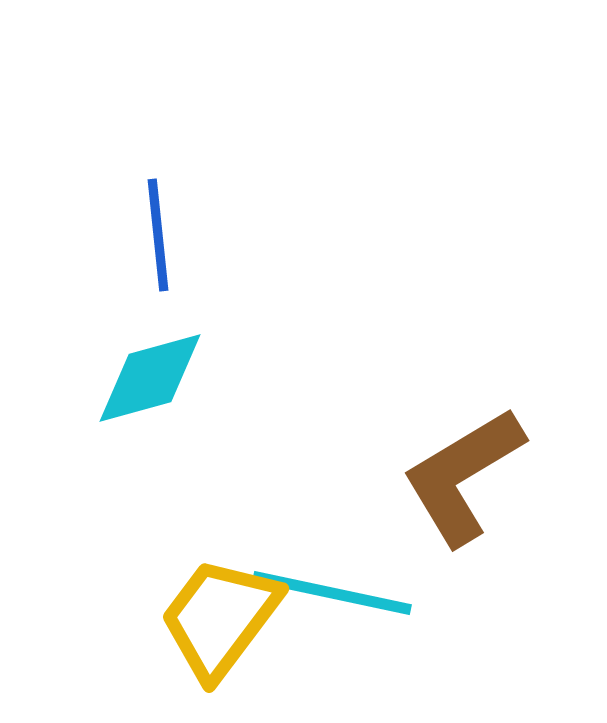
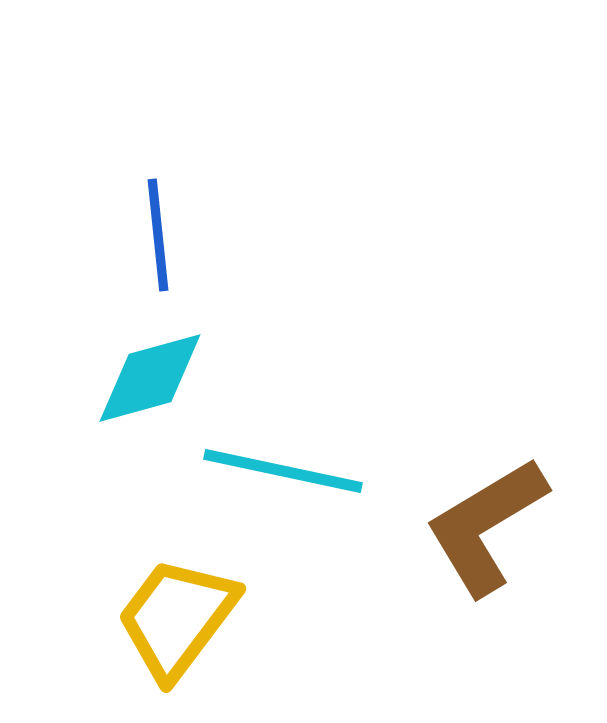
brown L-shape: moved 23 px right, 50 px down
cyan line: moved 49 px left, 122 px up
yellow trapezoid: moved 43 px left
